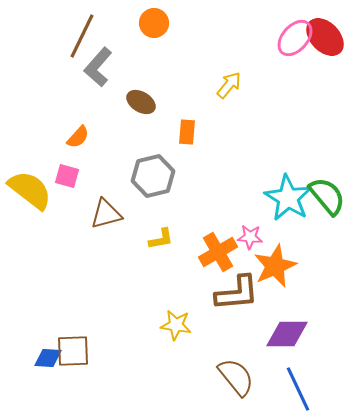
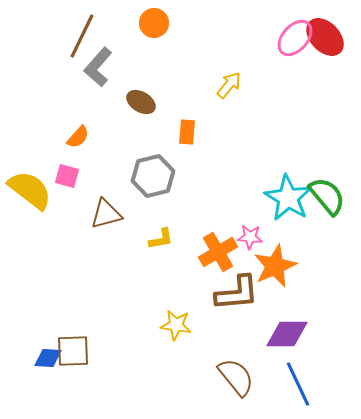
blue line: moved 5 px up
